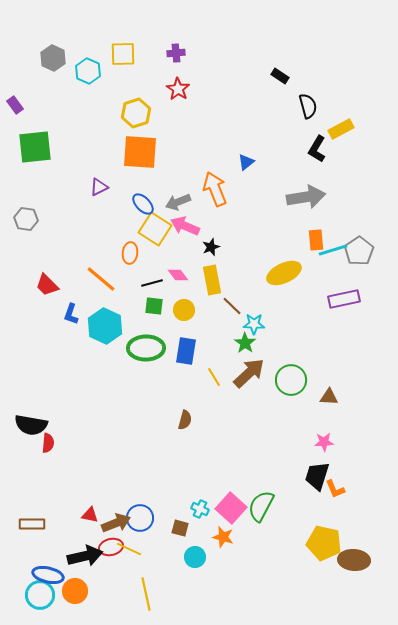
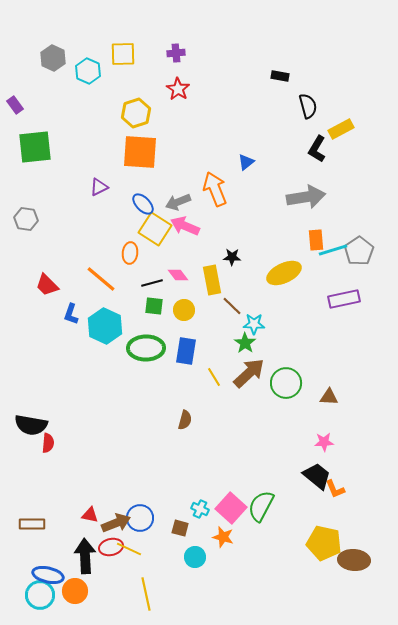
black rectangle at (280, 76): rotated 24 degrees counterclockwise
black star at (211, 247): moved 21 px right, 10 px down; rotated 24 degrees clockwise
green circle at (291, 380): moved 5 px left, 3 px down
black trapezoid at (317, 476): rotated 112 degrees clockwise
black arrow at (85, 556): rotated 80 degrees counterclockwise
